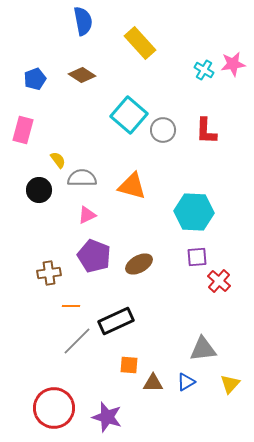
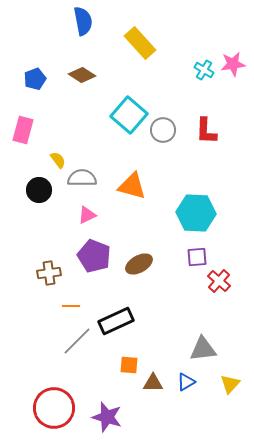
cyan hexagon: moved 2 px right, 1 px down
